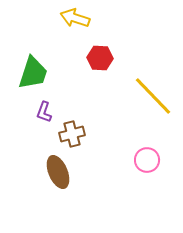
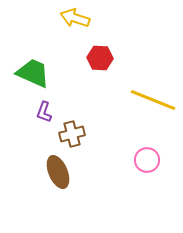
green trapezoid: rotated 84 degrees counterclockwise
yellow line: moved 4 px down; rotated 24 degrees counterclockwise
